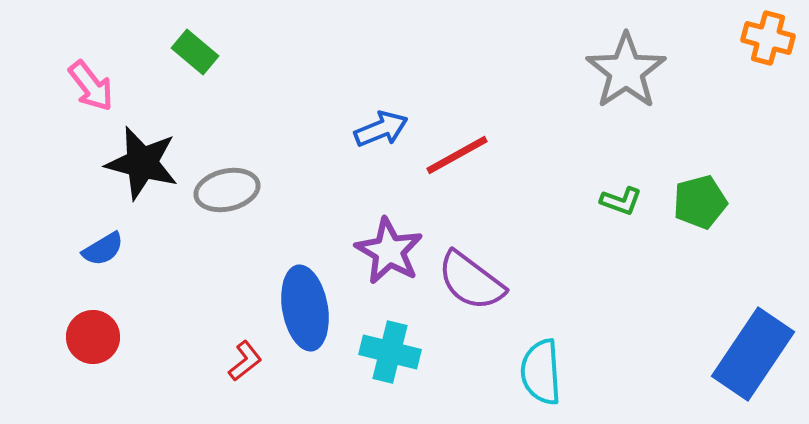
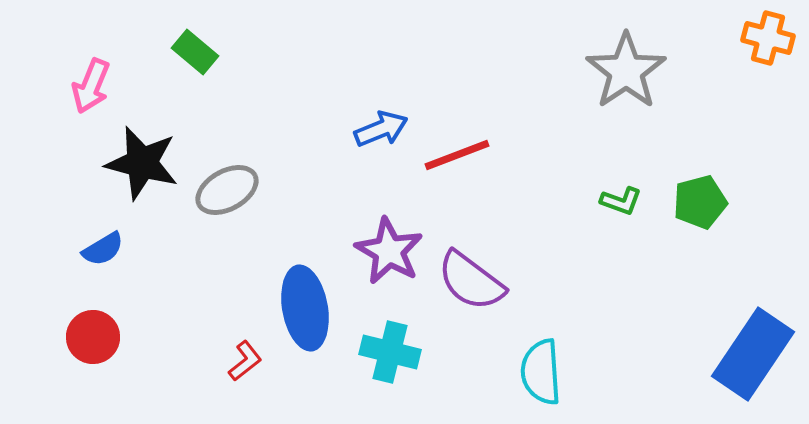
pink arrow: rotated 60 degrees clockwise
red line: rotated 8 degrees clockwise
gray ellipse: rotated 16 degrees counterclockwise
